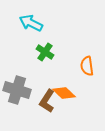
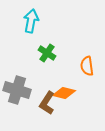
cyan arrow: moved 2 px up; rotated 75 degrees clockwise
green cross: moved 2 px right, 1 px down
orange diamond: rotated 30 degrees counterclockwise
brown L-shape: moved 2 px down
